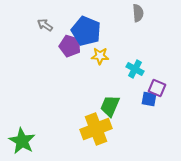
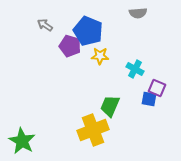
gray semicircle: rotated 90 degrees clockwise
blue pentagon: moved 2 px right
yellow cross: moved 3 px left, 1 px down
